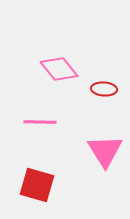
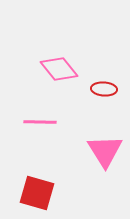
red square: moved 8 px down
